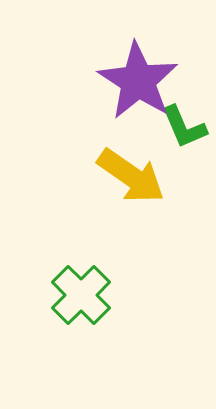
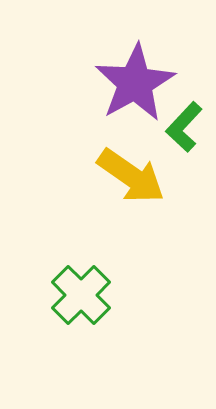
purple star: moved 3 px left, 2 px down; rotated 10 degrees clockwise
green L-shape: rotated 66 degrees clockwise
